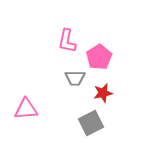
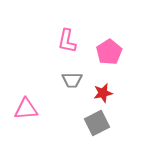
pink pentagon: moved 10 px right, 5 px up
gray trapezoid: moved 3 px left, 2 px down
gray square: moved 6 px right
